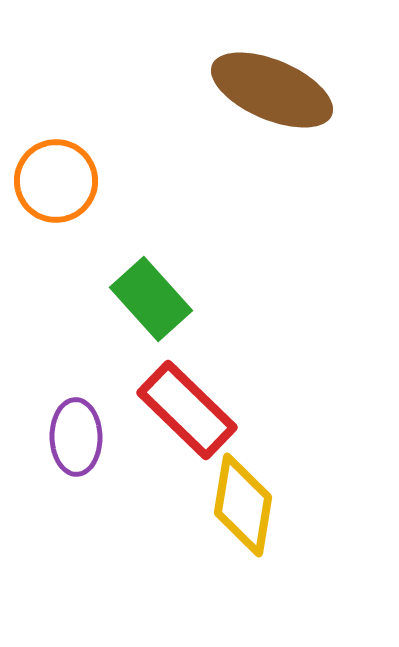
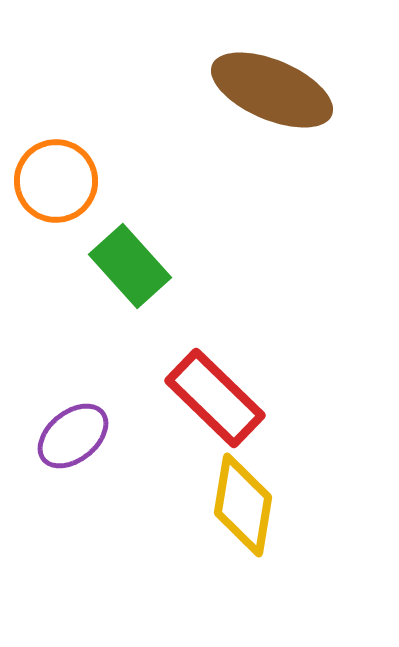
green rectangle: moved 21 px left, 33 px up
red rectangle: moved 28 px right, 12 px up
purple ellipse: moved 3 px left, 1 px up; rotated 52 degrees clockwise
